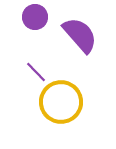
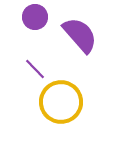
purple line: moved 1 px left, 3 px up
